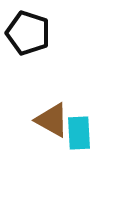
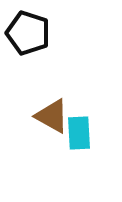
brown triangle: moved 4 px up
